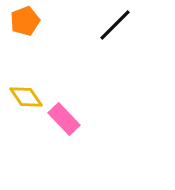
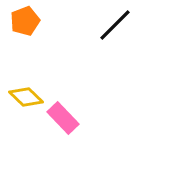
yellow diamond: rotated 12 degrees counterclockwise
pink rectangle: moved 1 px left, 1 px up
